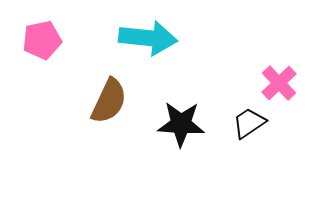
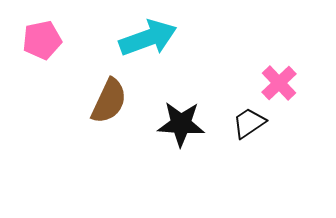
cyan arrow: rotated 26 degrees counterclockwise
